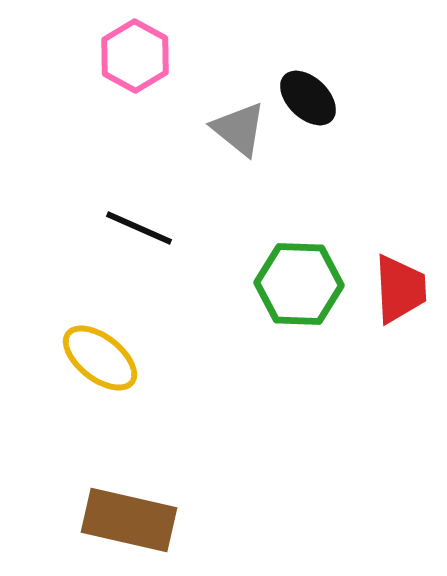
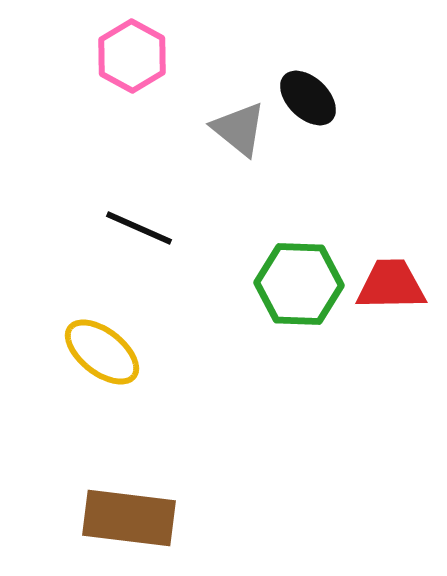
pink hexagon: moved 3 px left
red trapezoid: moved 9 px left, 4 px up; rotated 88 degrees counterclockwise
yellow ellipse: moved 2 px right, 6 px up
brown rectangle: moved 2 px up; rotated 6 degrees counterclockwise
